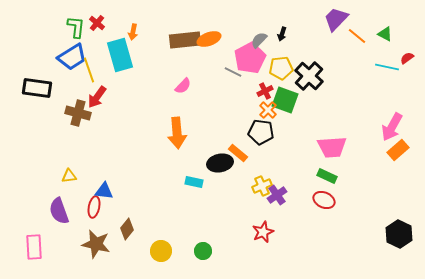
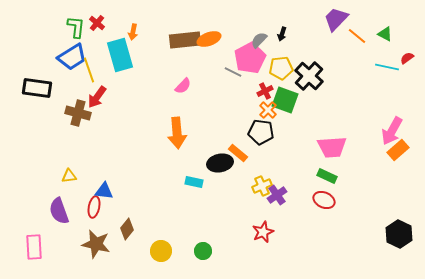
pink arrow at (392, 127): moved 4 px down
